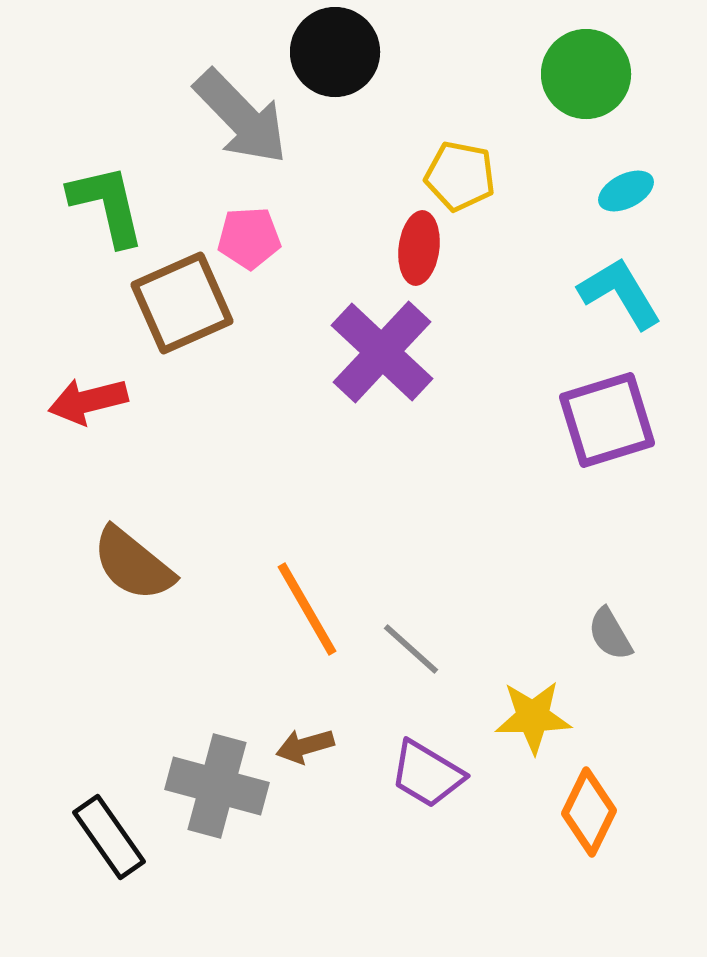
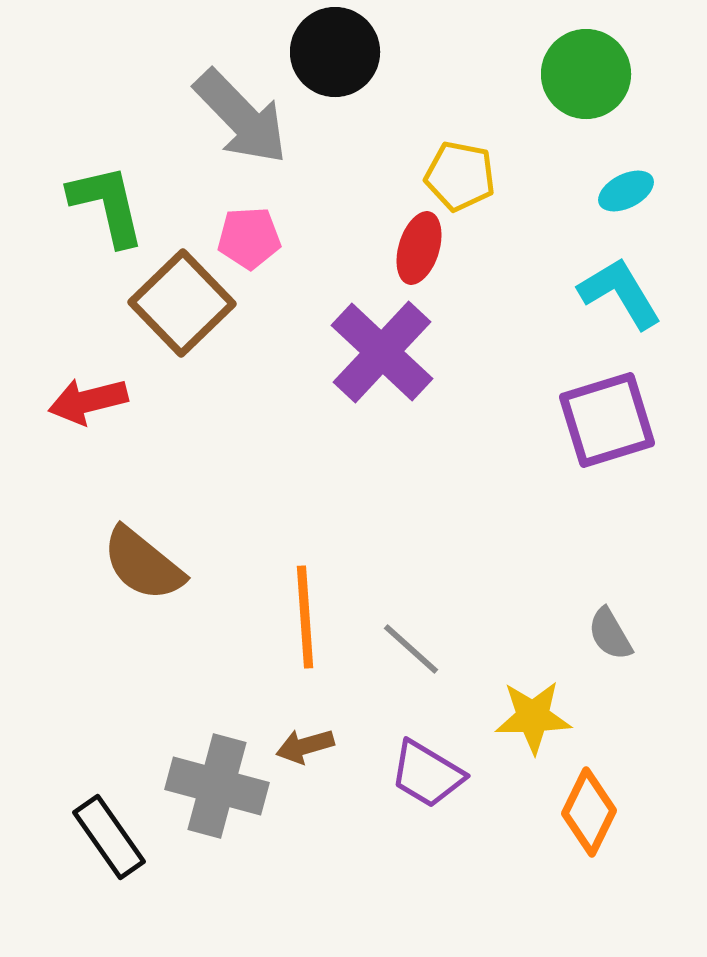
red ellipse: rotated 10 degrees clockwise
brown square: rotated 20 degrees counterclockwise
brown semicircle: moved 10 px right
orange line: moved 2 px left, 8 px down; rotated 26 degrees clockwise
